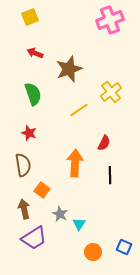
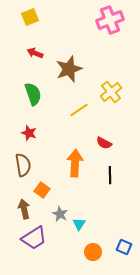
red semicircle: rotated 91 degrees clockwise
